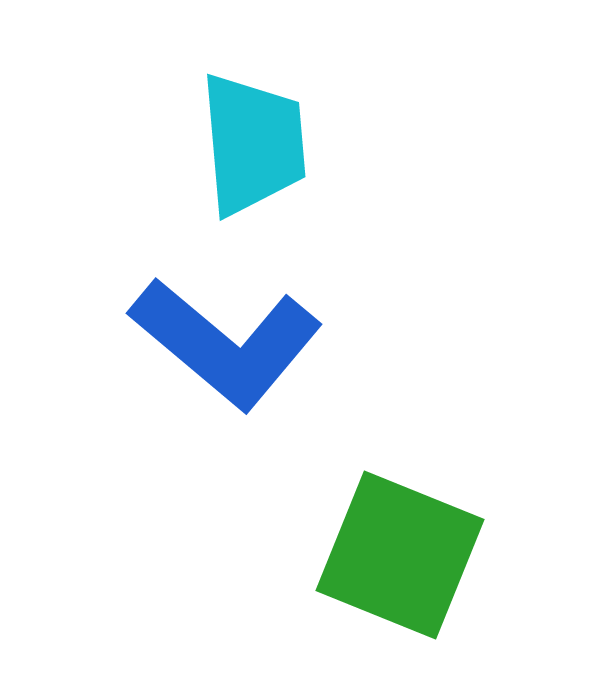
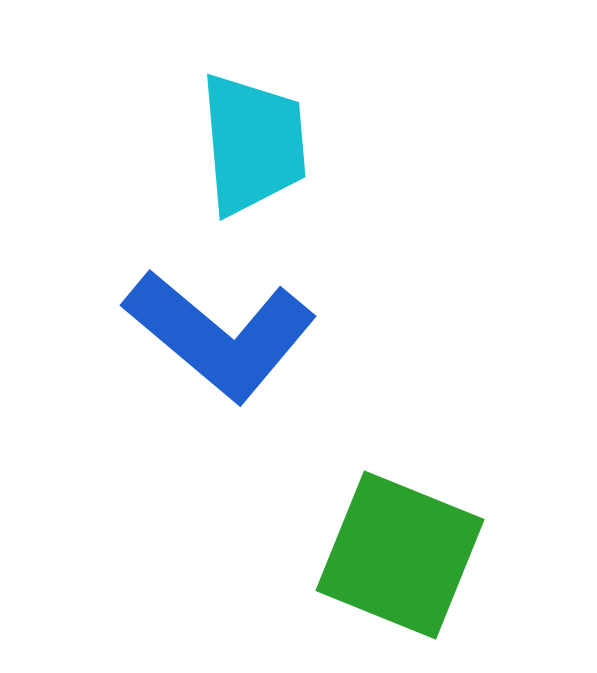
blue L-shape: moved 6 px left, 8 px up
